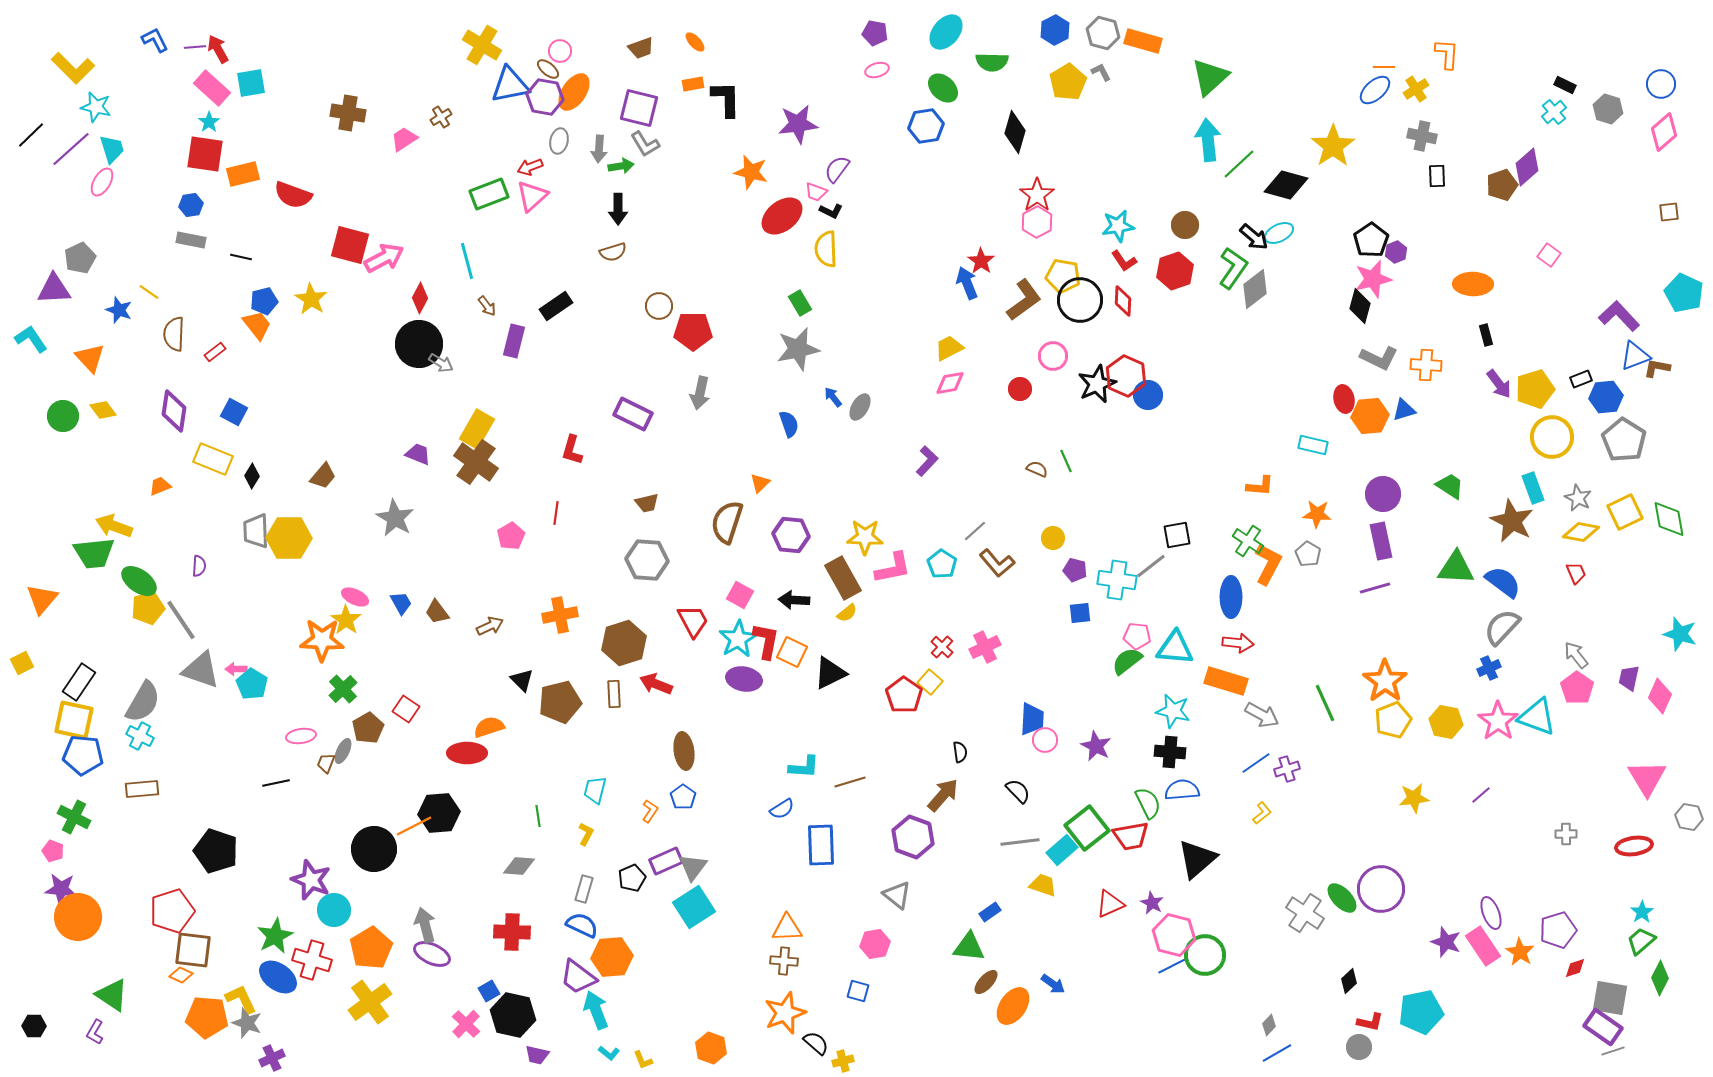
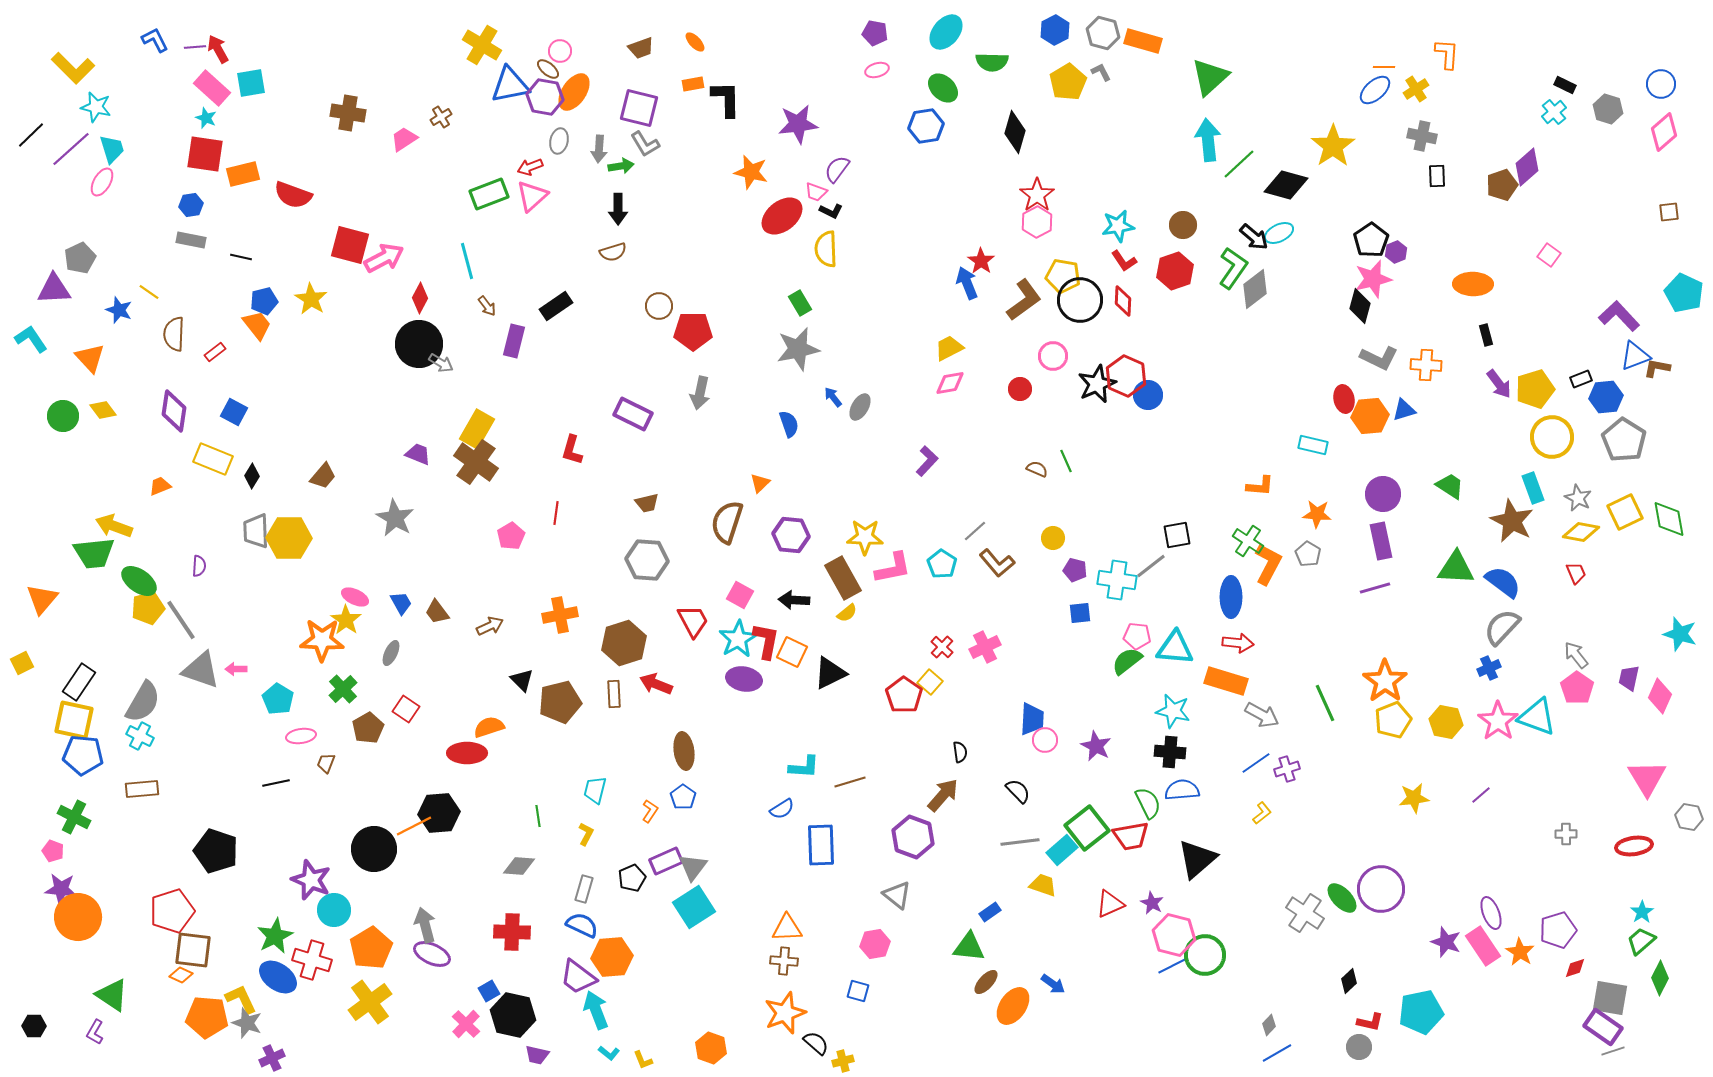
cyan star at (209, 122): moved 3 px left, 4 px up; rotated 15 degrees counterclockwise
brown circle at (1185, 225): moved 2 px left
cyan pentagon at (252, 684): moved 26 px right, 15 px down
gray ellipse at (343, 751): moved 48 px right, 98 px up
